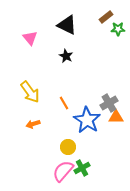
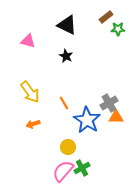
pink triangle: moved 2 px left, 3 px down; rotated 35 degrees counterclockwise
